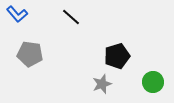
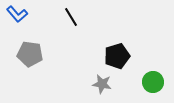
black line: rotated 18 degrees clockwise
gray star: rotated 30 degrees clockwise
